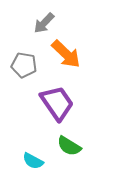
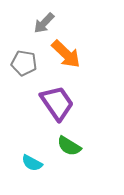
gray pentagon: moved 2 px up
cyan semicircle: moved 1 px left, 2 px down
